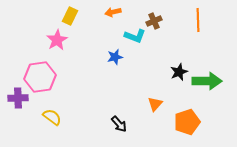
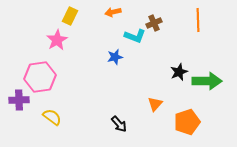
brown cross: moved 2 px down
purple cross: moved 1 px right, 2 px down
